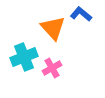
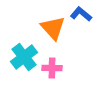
cyan cross: rotated 16 degrees counterclockwise
pink cross: rotated 30 degrees clockwise
